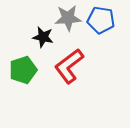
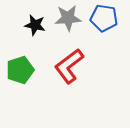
blue pentagon: moved 3 px right, 2 px up
black star: moved 8 px left, 12 px up
green pentagon: moved 3 px left
